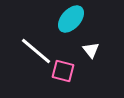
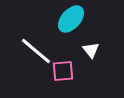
pink square: rotated 20 degrees counterclockwise
